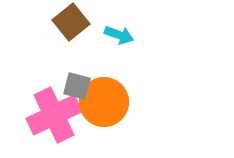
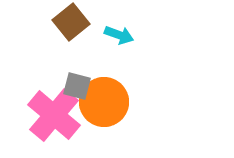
pink cross: rotated 24 degrees counterclockwise
